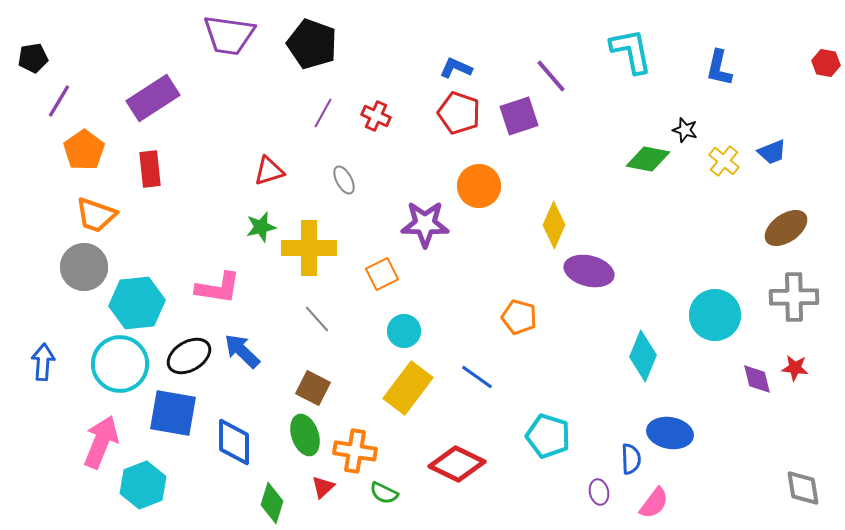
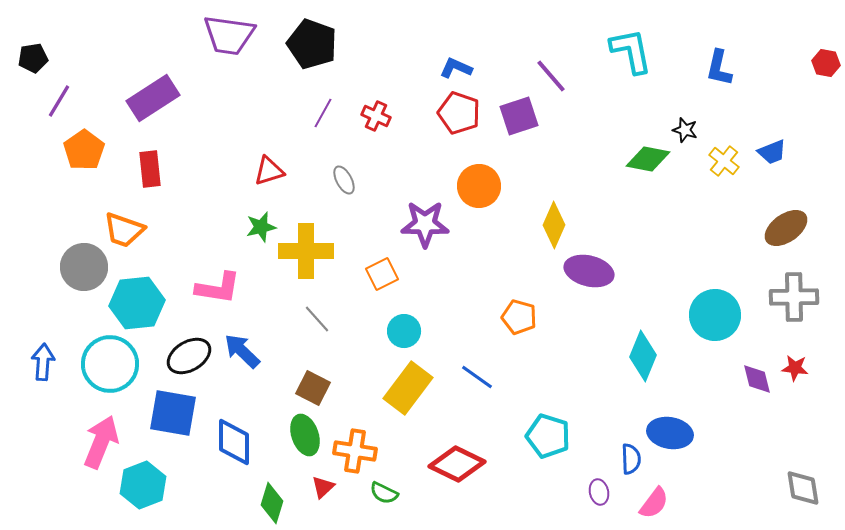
orange trapezoid at (96, 215): moved 28 px right, 15 px down
yellow cross at (309, 248): moved 3 px left, 3 px down
cyan circle at (120, 364): moved 10 px left
